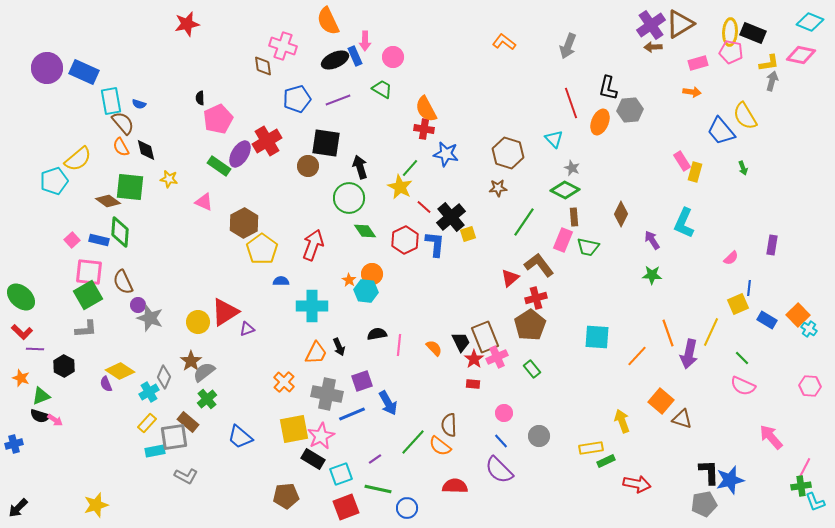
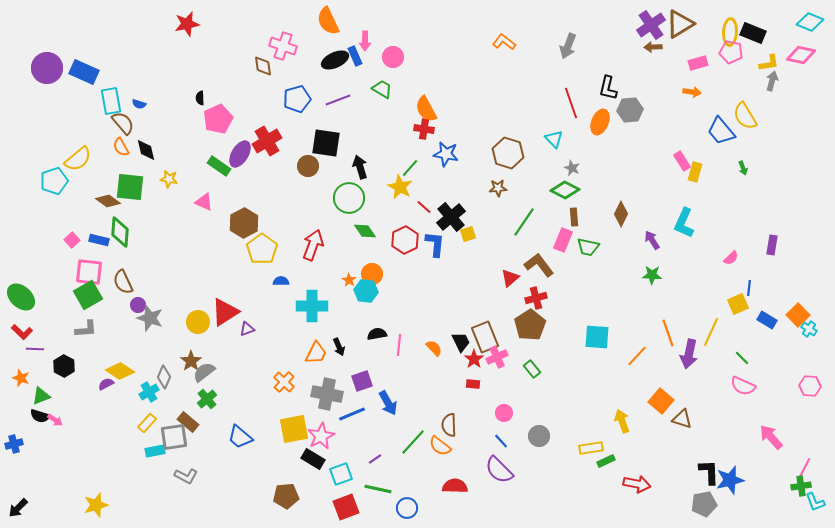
purple semicircle at (106, 384): rotated 84 degrees clockwise
